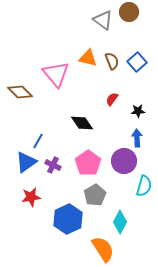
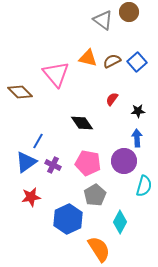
brown semicircle: rotated 96 degrees counterclockwise
pink pentagon: rotated 25 degrees counterclockwise
orange semicircle: moved 4 px left
